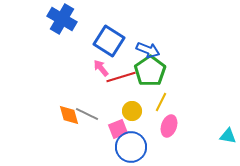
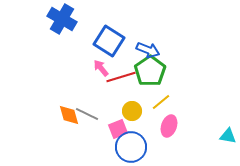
yellow line: rotated 24 degrees clockwise
